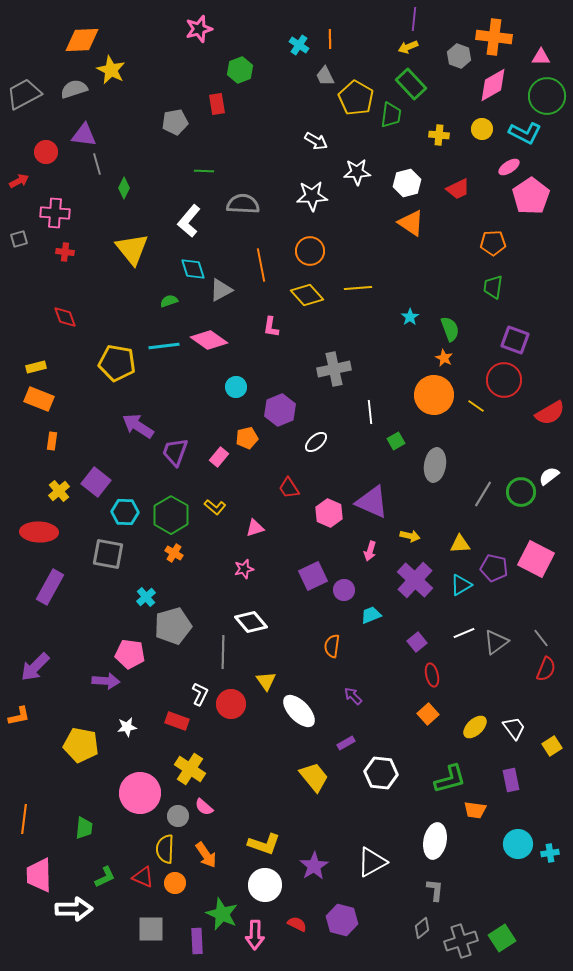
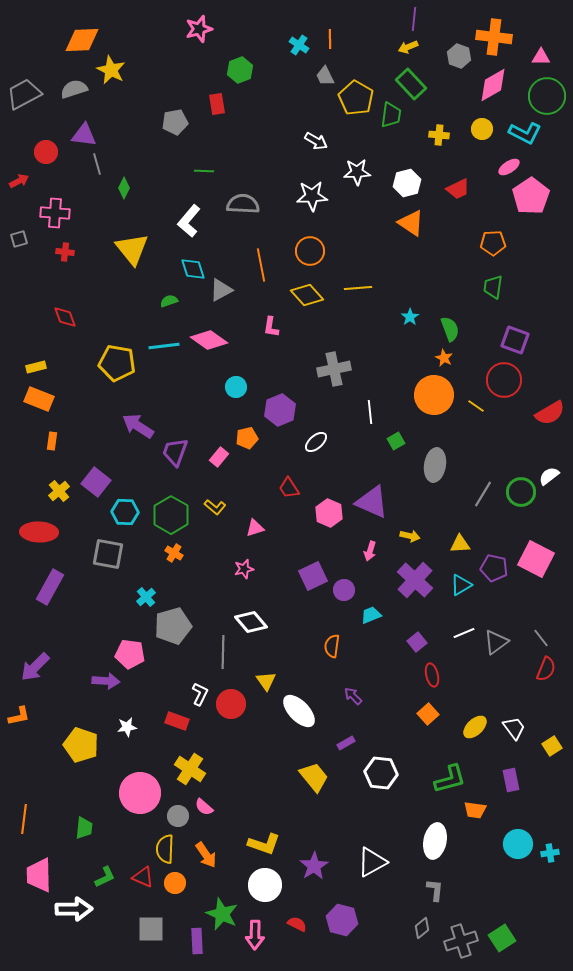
yellow pentagon at (81, 745): rotated 8 degrees clockwise
